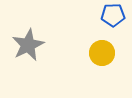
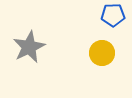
gray star: moved 1 px right, 2 px down
